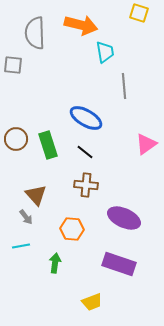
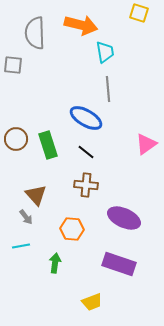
gray line: moved 16 px left, 3 px down
black line: moved 1 px right
